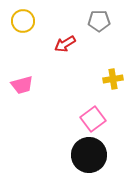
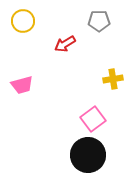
black circle: moved 1 px left
